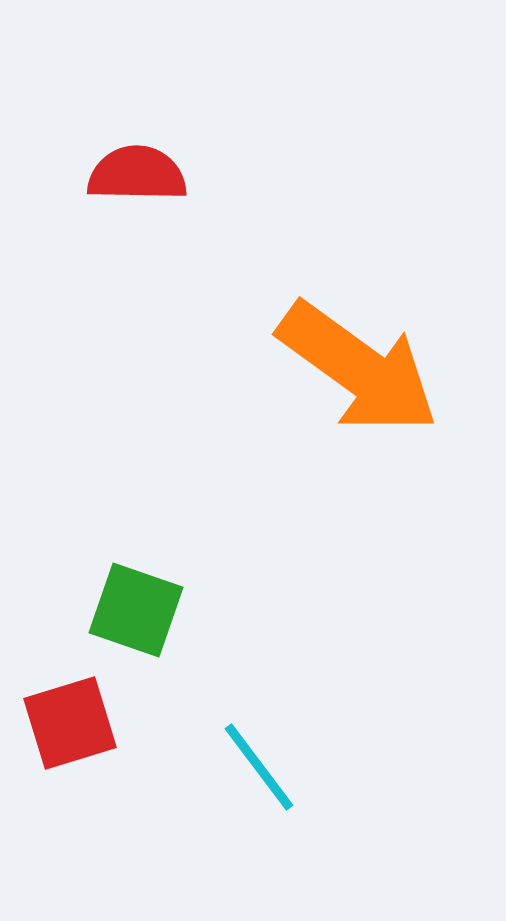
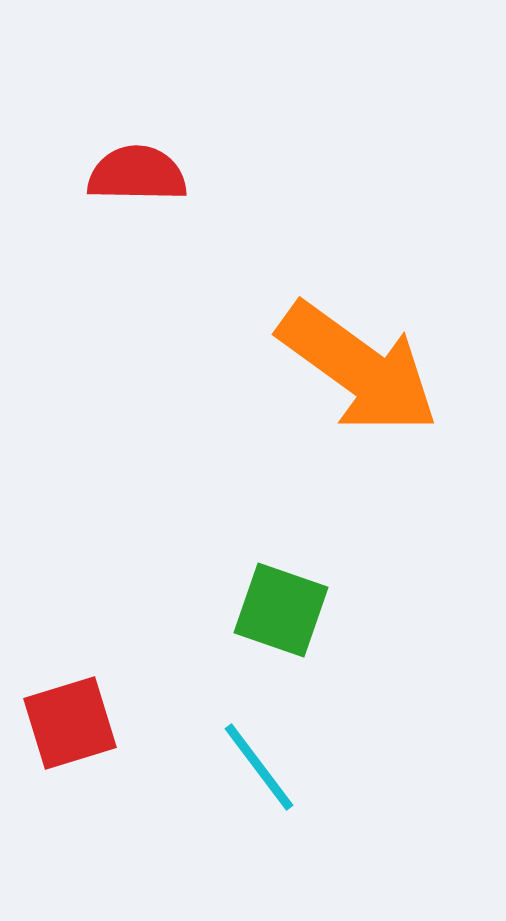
green square: moved 145 px right
